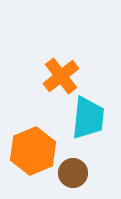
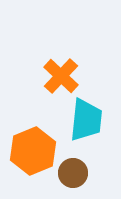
orange cross: rotated 9 degrees counterclockwise
cyan trapezoid: moved 2 px left, 2 px down
